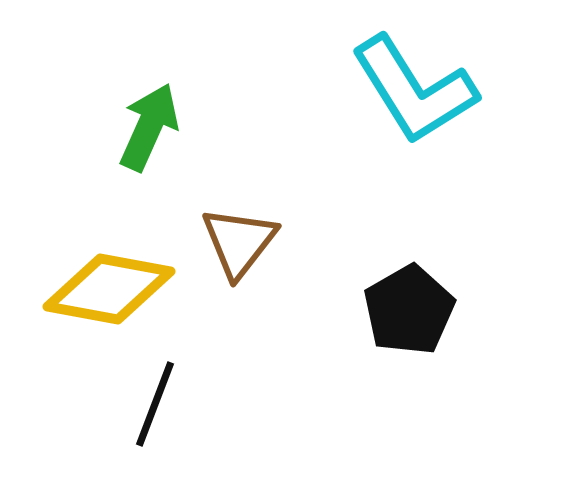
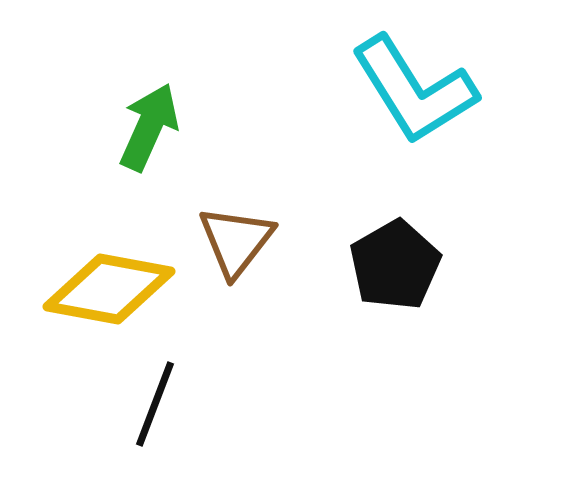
brown triangle: moved 3 px left, 1 px up
black pentagon: moved 14 px left, 45 px up
